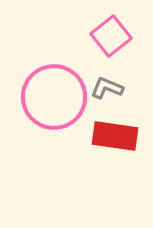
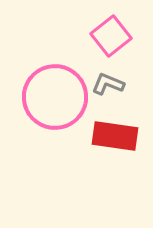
gray L-shape: moved 1 px right, 4 px up
pink circle: moved 1 px right
